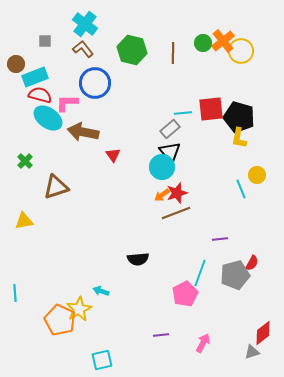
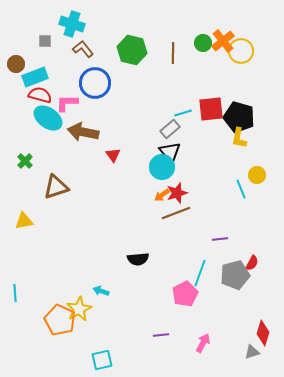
cyan cross at (85, 24): moved 13 px left; rotated 20 degrees counterclockwise
cyan line at (183, 113): rotated 12 degrees counterclockwise
red diamond at (263, 333): rotated 35 degrees counterclockwise
